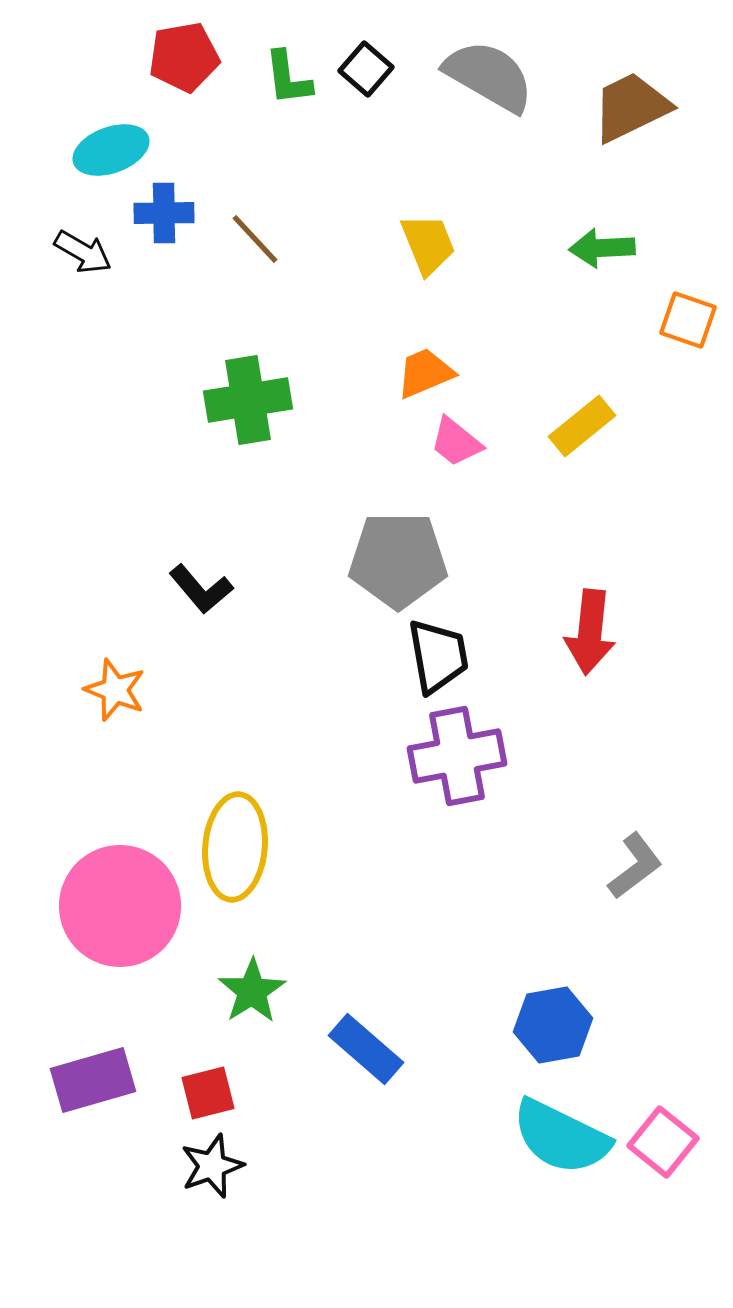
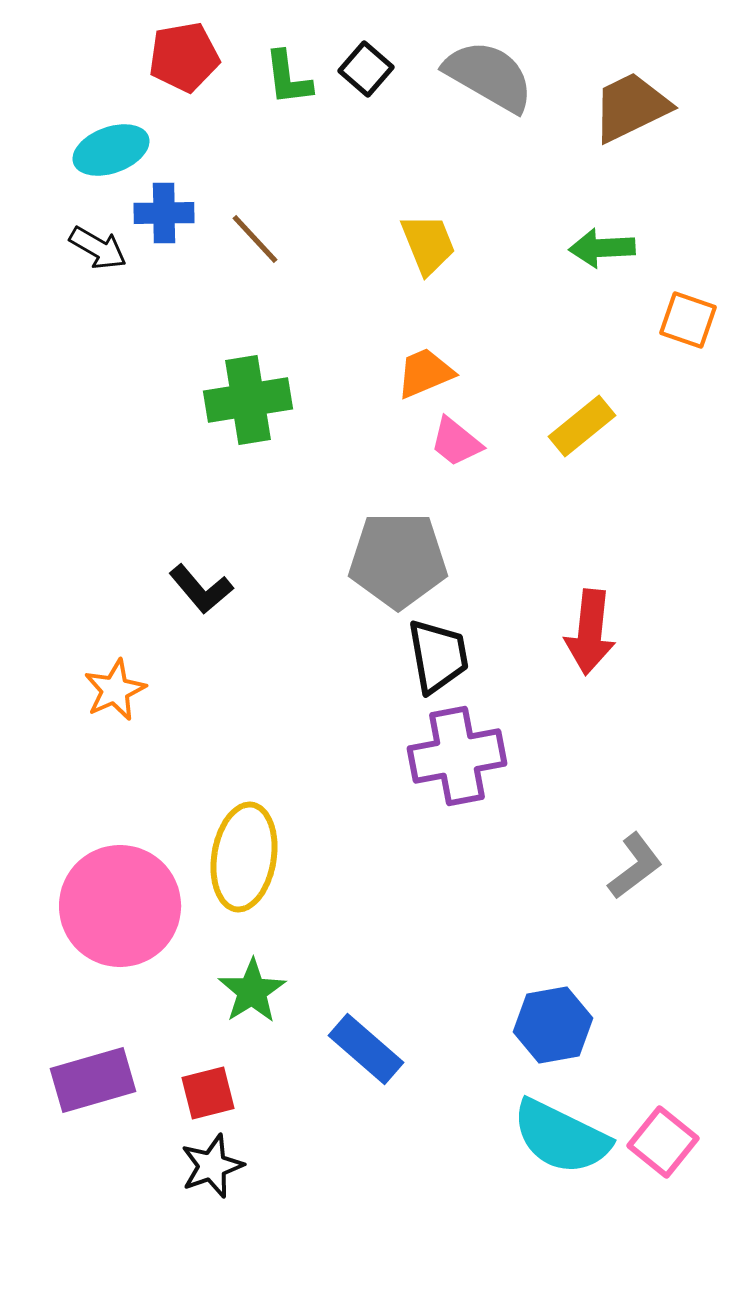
black arrow: moved 15 px right, 4 px up
orange star: rotated 26 degrees clockwise
yellow ellipse: moved 9 px right, 10 px down; rotated 4 degrees clockwise
